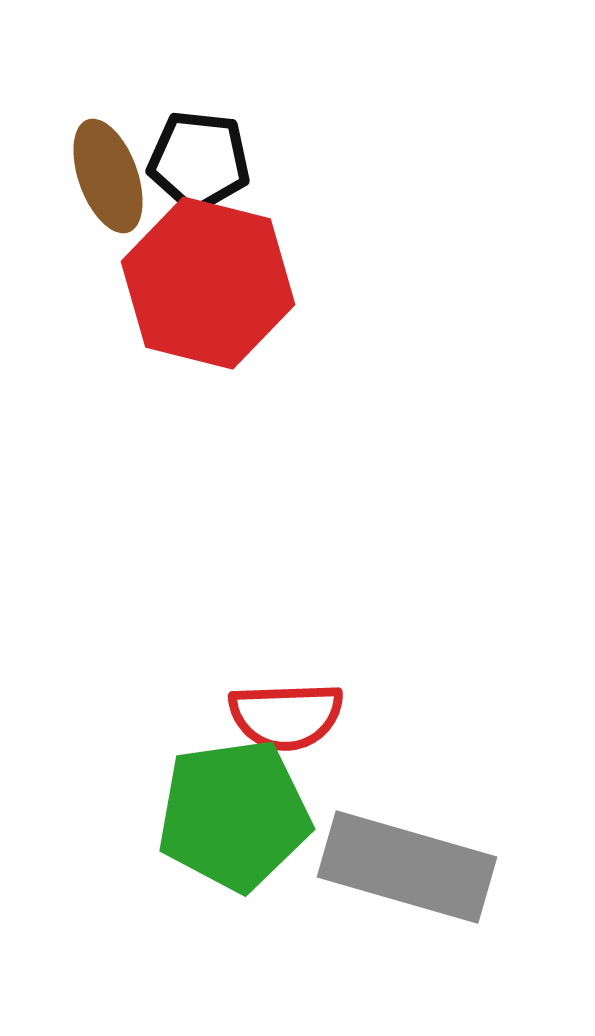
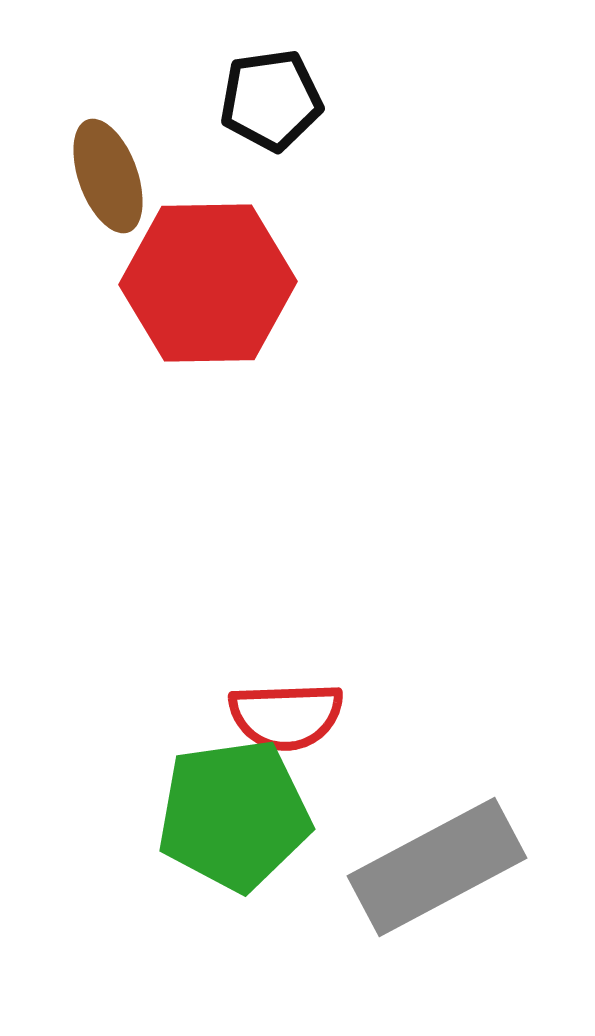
black pentagon: moved 72 px right, 61 px up; rotated 14 degrees counterclockwise
red hexagon: rotated 15 degrees counterclockwise
gray rectangle: moved 30 px right; rotated 44 degrees counterclockwise
